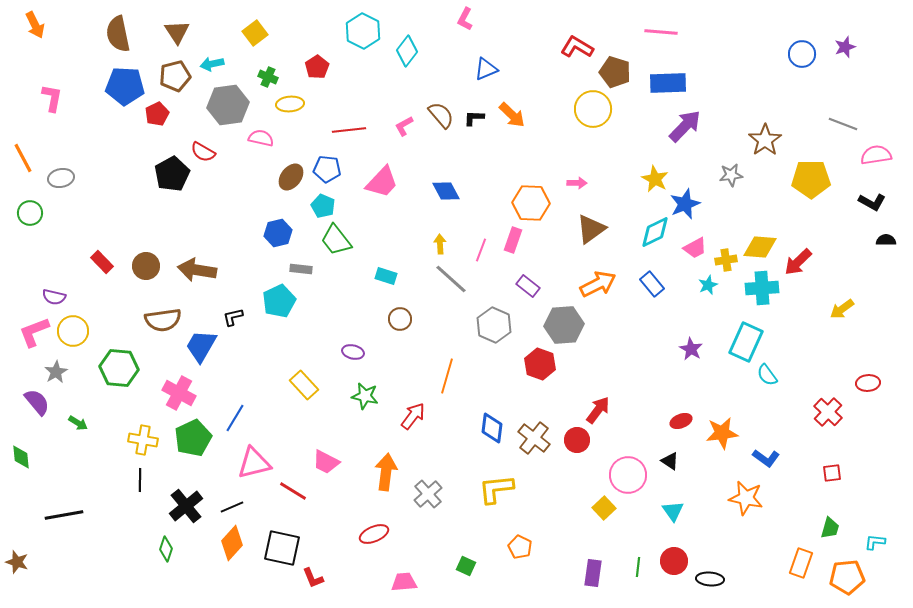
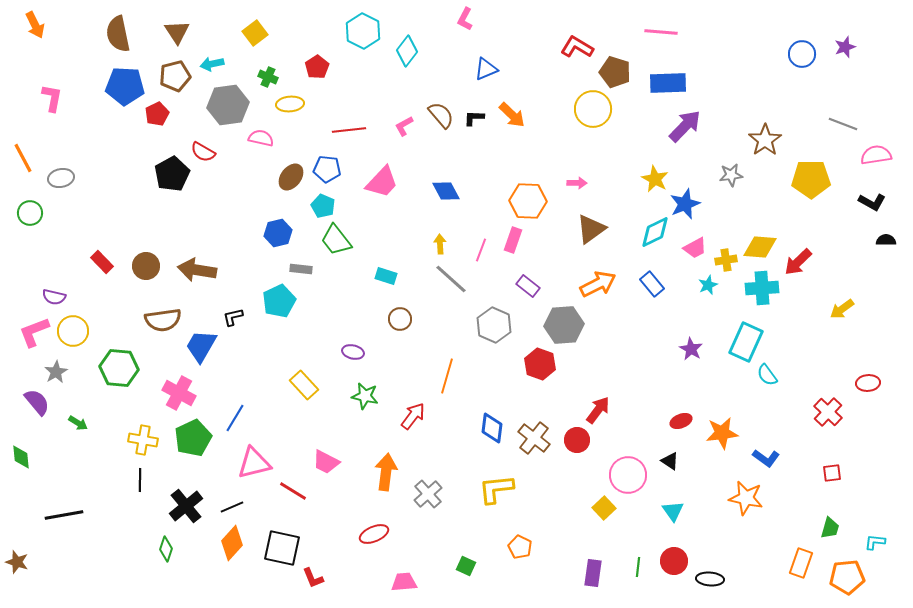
orange hexagon at (531, 203): moved 3 px left, 2 px up
